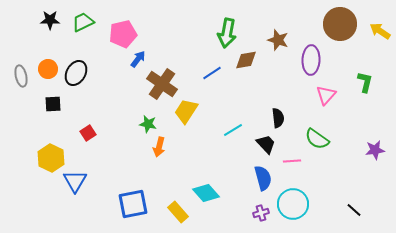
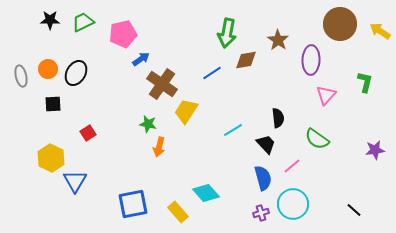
brown star: rotated 15 degrees clockwise
blue arrow: moved 3 px right; rotated 18 degrees clockwise
pink line: moved 5 px down; rotated 36 degrees counterclockwise
